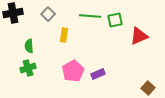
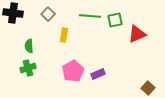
black cross: rotated 18 degrees clockwise
red triangle: moved 2 px left, 2 px up
